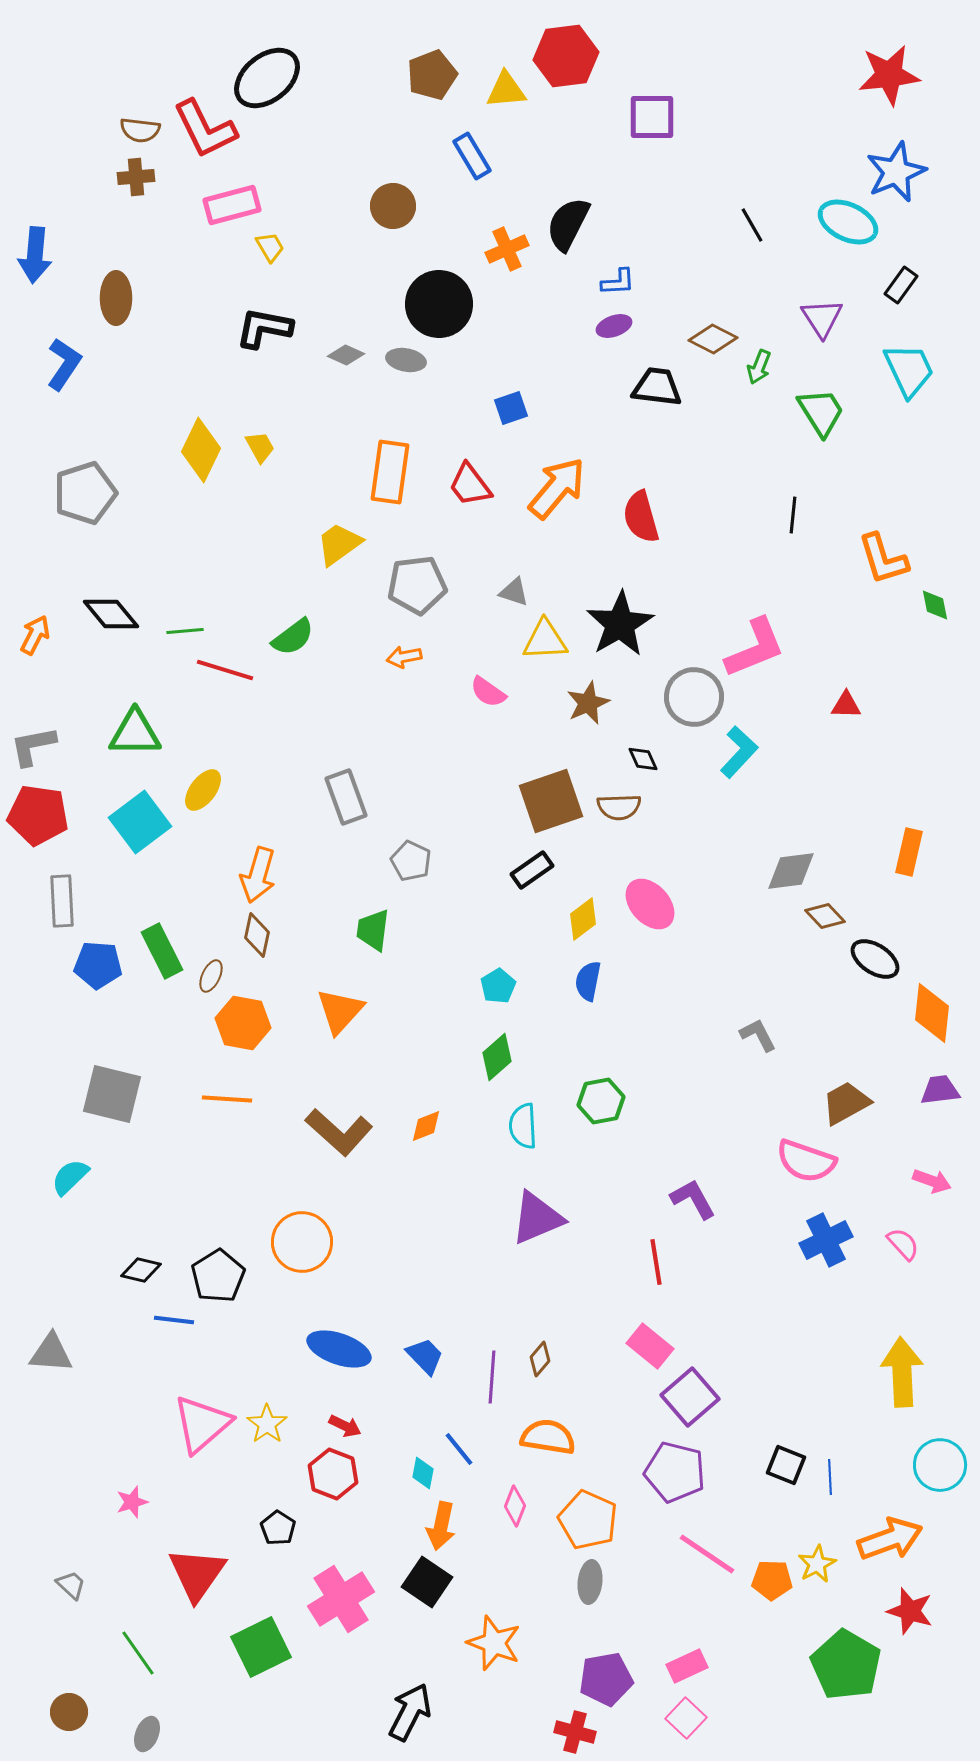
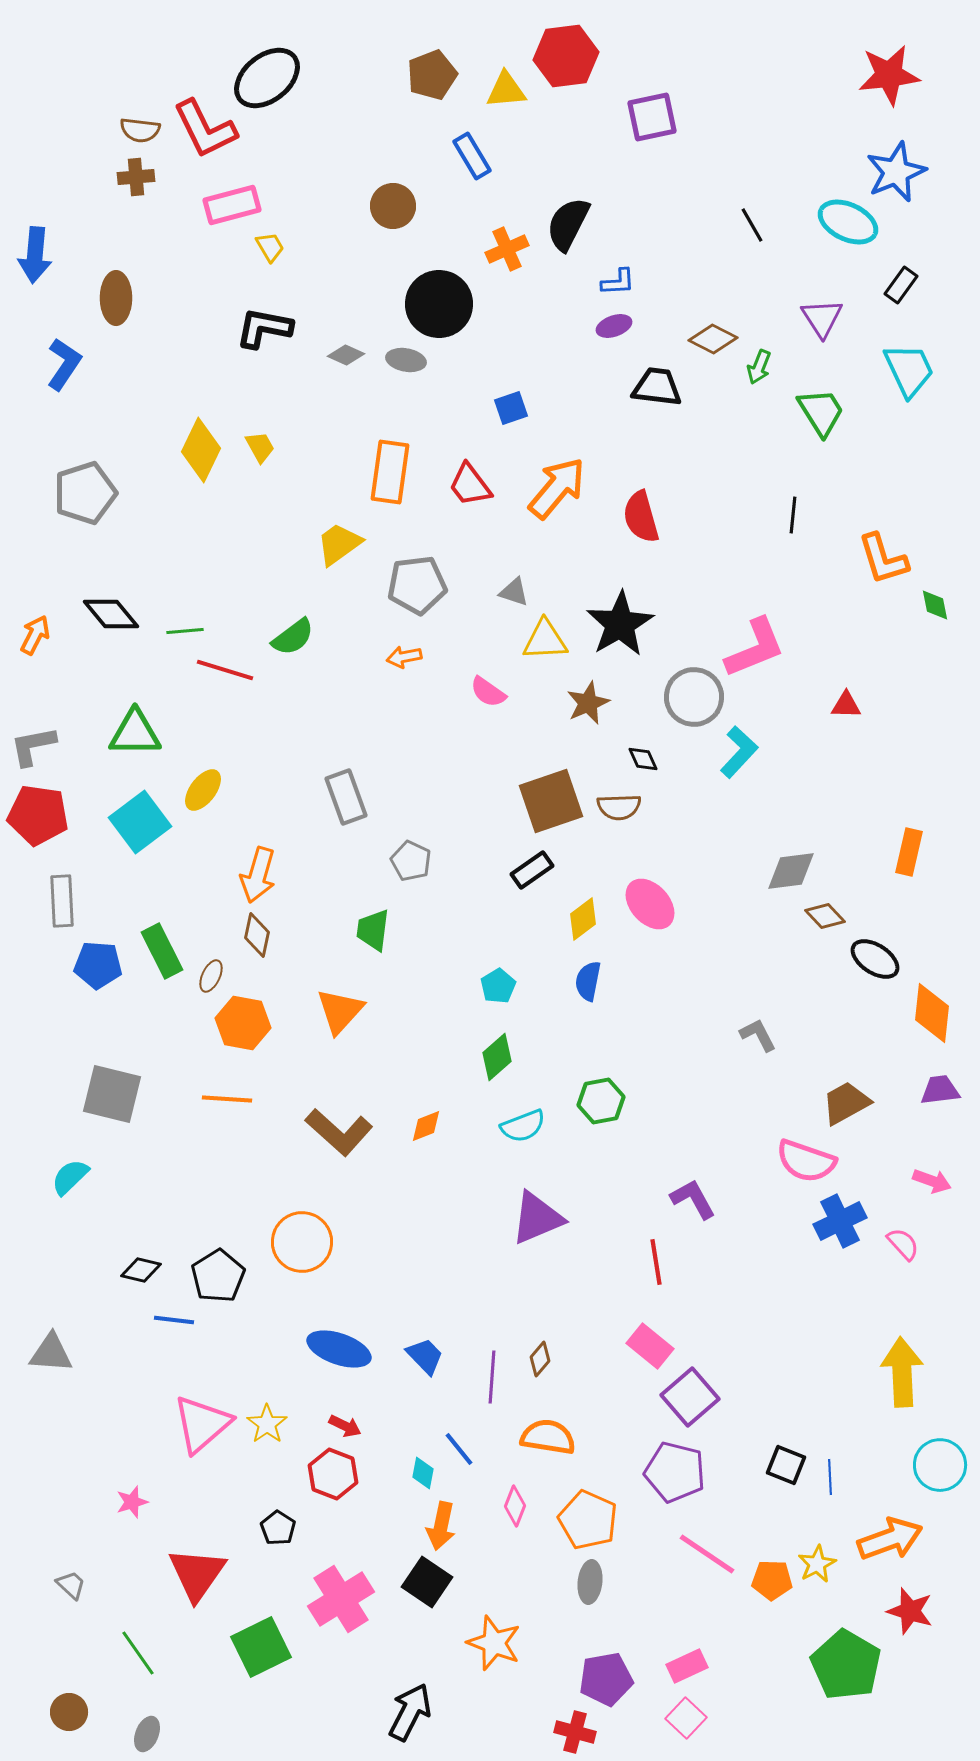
purple square at (652, 117): rotated 12 degrees counterclockwise
cyan semicircle at (523, 1126): rotated 108 degrees counterclockwise
blue cross at (826, 1240): moved 14 px right, 19 px up
